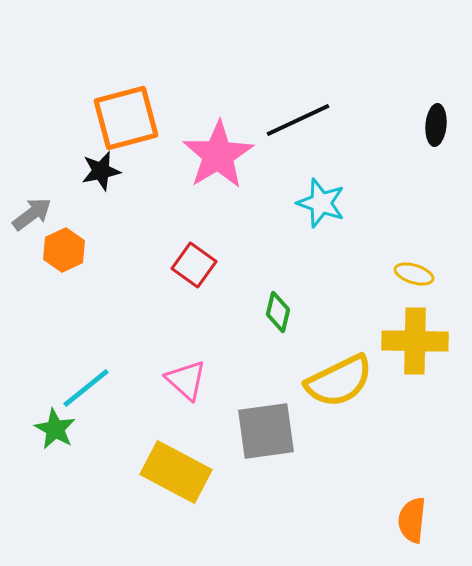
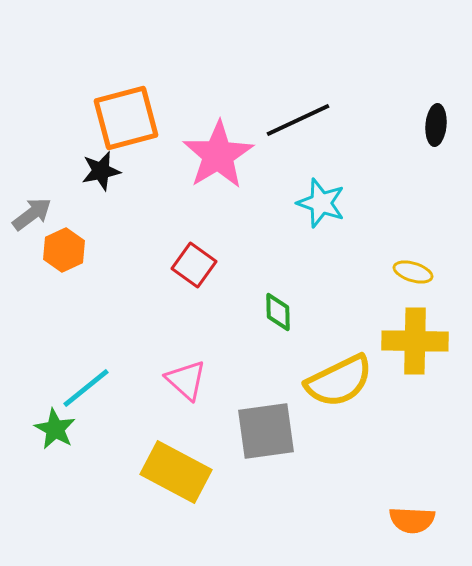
yellow ellipse: moved 1 px left, 2 px up
green diamond: rotated 15 degrees counterclockwise
orange semicircle: rotated 93 degrees counterclockwise
